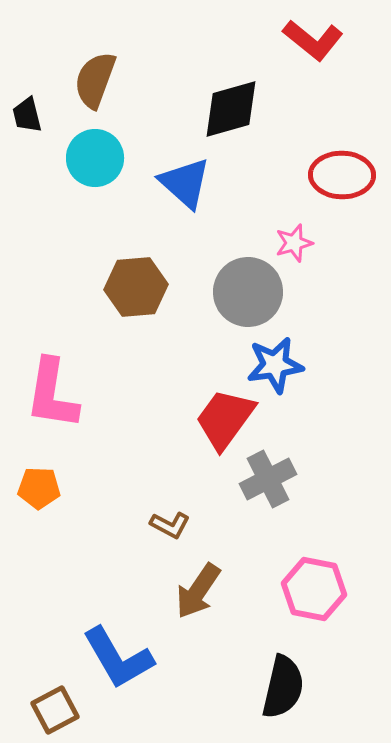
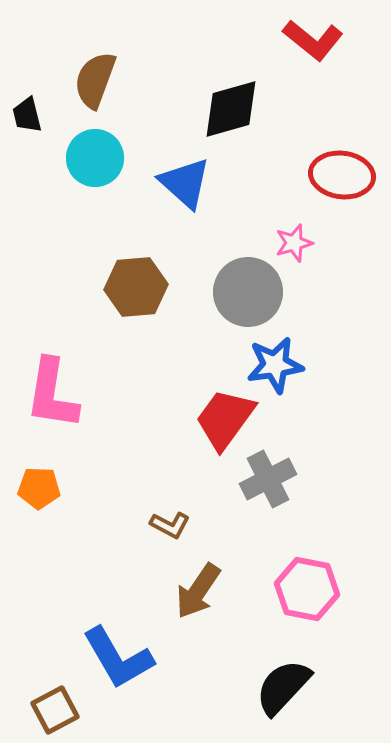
red ellipse: rotated 6 degrees clockwise
pink hexagon: moved 7 px left
black semicircle: rotated 150 degrees counterclockwise
